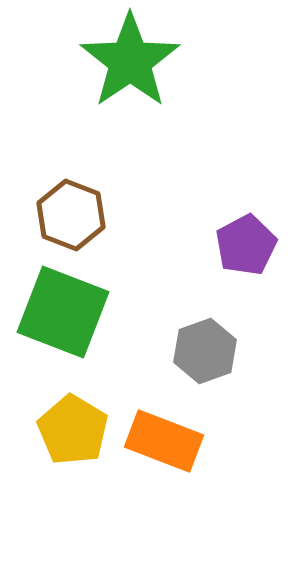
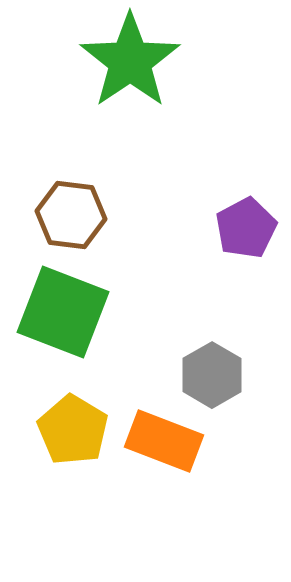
brown hexagon: rotated 14 degrees counterclockwise
purple pentagon: moved 17 px up
gray hexagon: moved 7 px right, 24 px down; rotated 10 degrees counterclockwise
